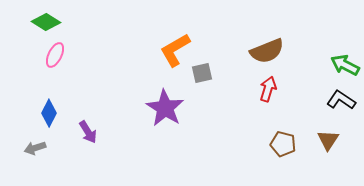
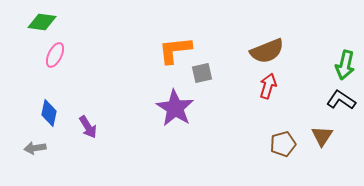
green diamond: moved 4 px left; rotated 24 degrees counterclockwise
orange L-shape: rotated 24 degrees clockwise
green arrow: rotated 104 degrees counterclockwise
red arrow: moved 3 px up
purple star: moved 10 px right
blue diamond: rotated 16 degrees counterclockwise
purple arrow: moved 5 px up
brown triangle: moved 6 px left, 4 px up
brown pentagon: rotated 30 degrees counterclockwise
gray arrow: rotated 10 degrees clockwise
